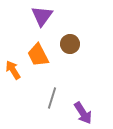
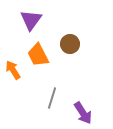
purple triangle: moved 11 px left, 4 px down
